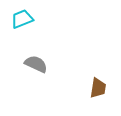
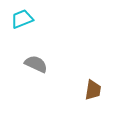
brown trapezoid: moved 5 px left, 2 px down
